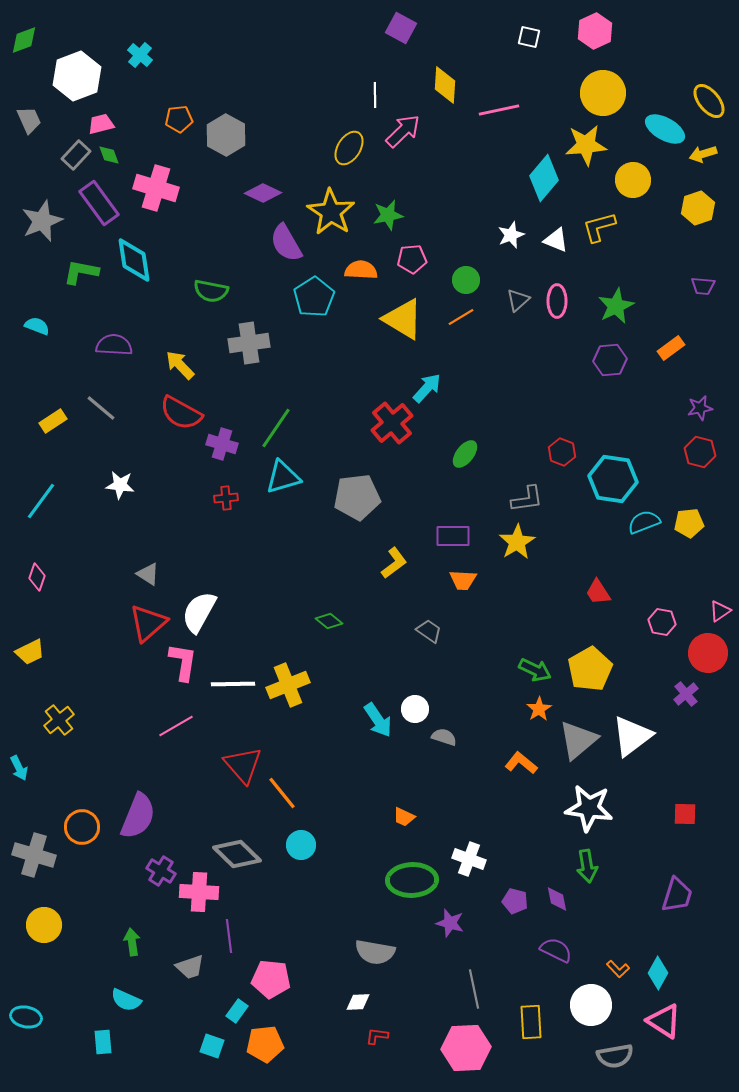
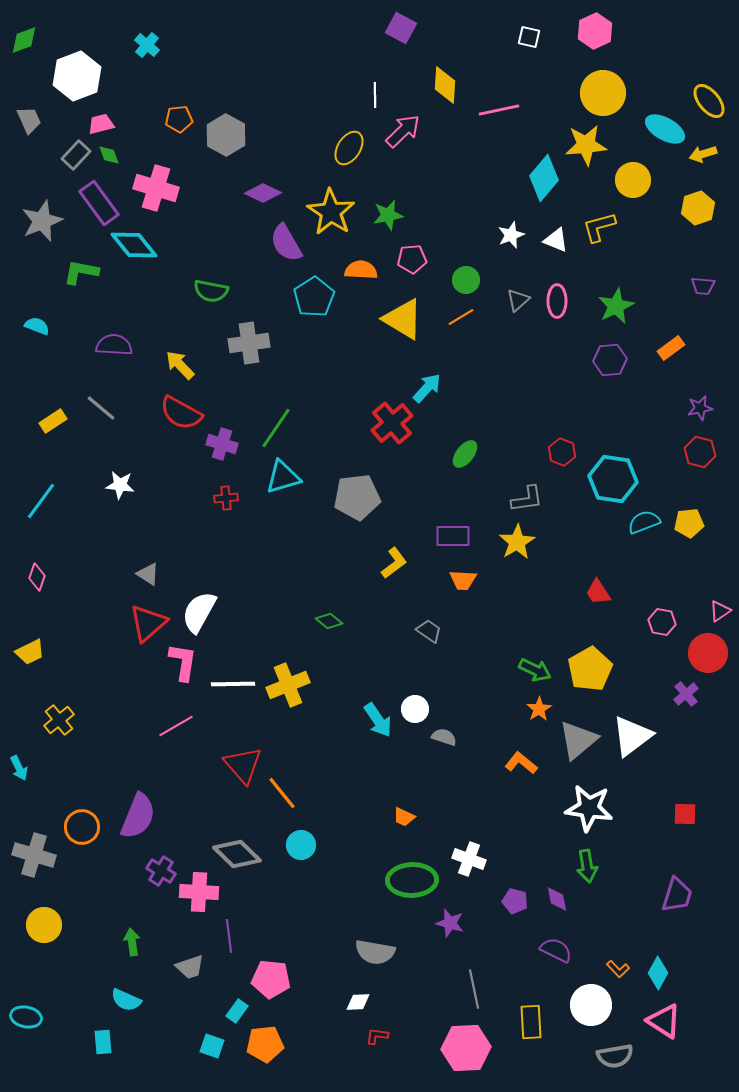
cyan cross at (140, 55): moved 7 px right, 10 px up
cyan diamond at (134, 260): moved 15 px up; rotated 30 degrees counterclockwise
